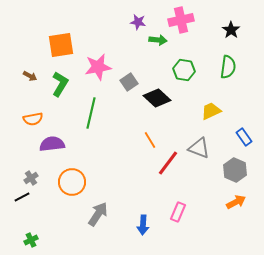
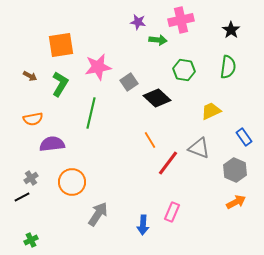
pink rectangle: moved 6 px left
